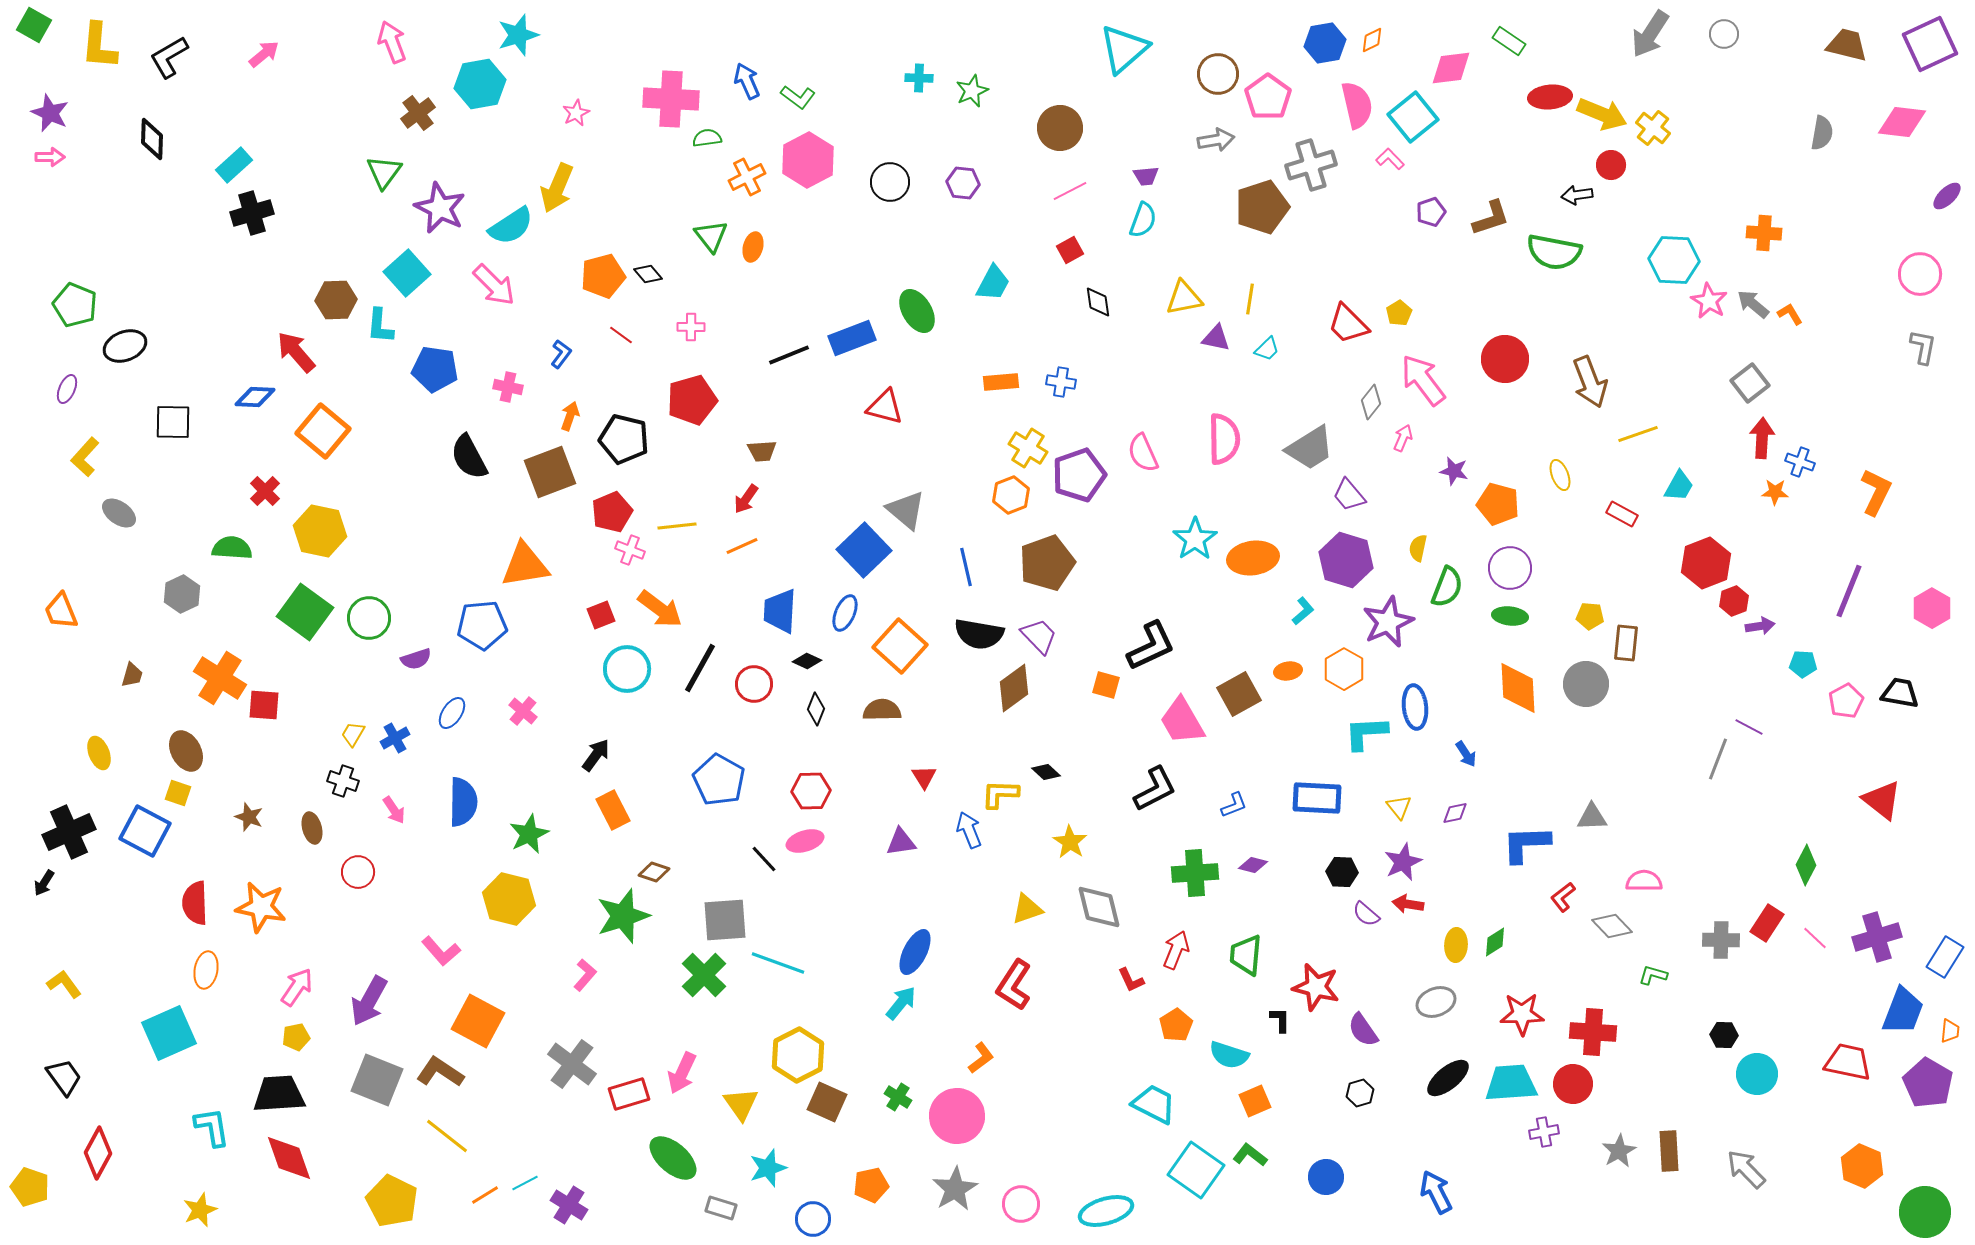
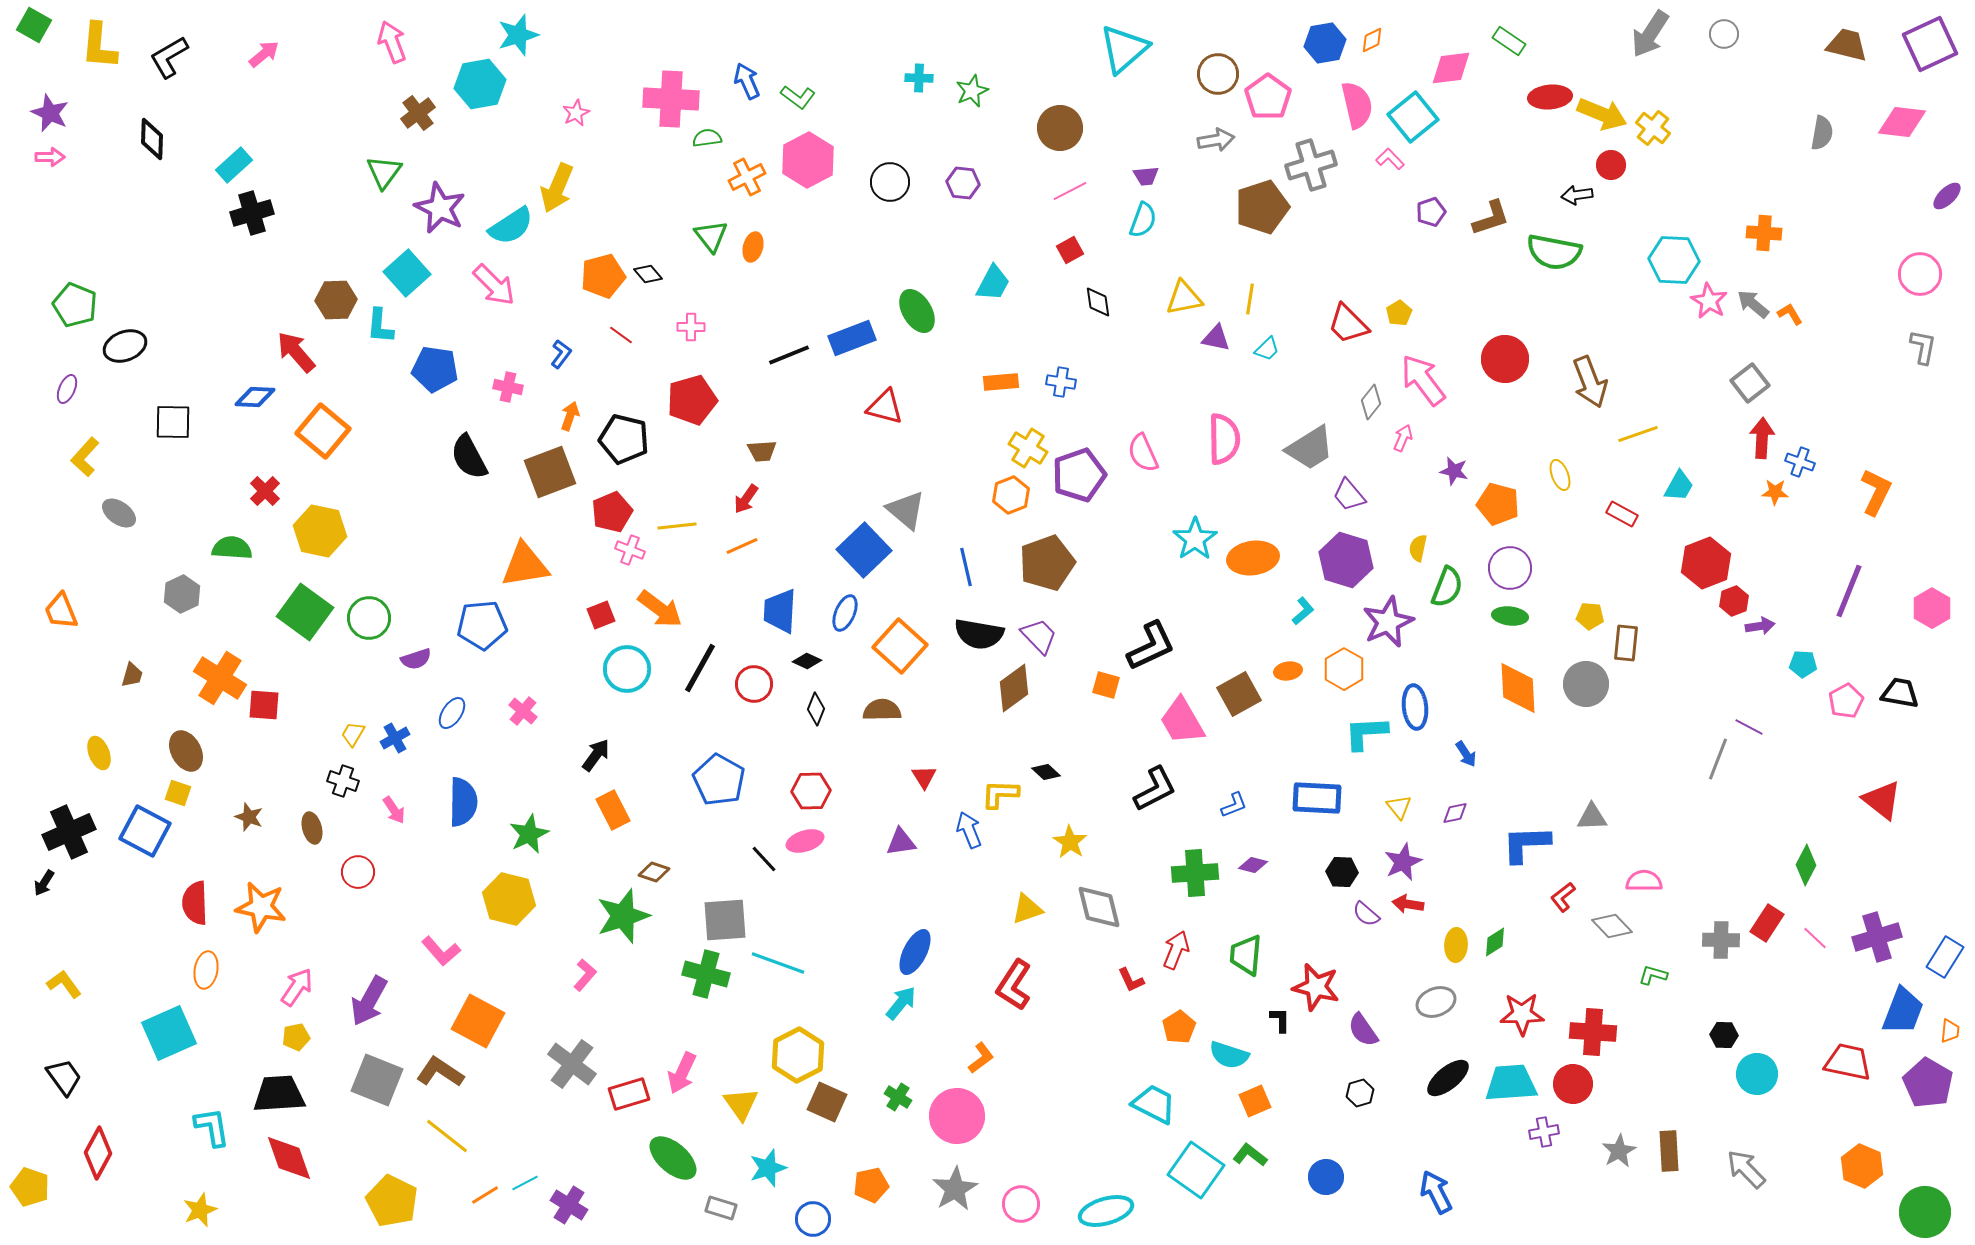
green cross at (704, 975): moved 2 px right, 1 px up; rotated 30 degrees counterclockwise
orange pentagon at (1176, 1025): moved 3 px right, 2 px down
